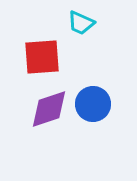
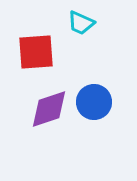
red square: moved 6 px left, 5 px up
blue circle: moved 1 px right, 2 px up
